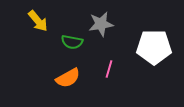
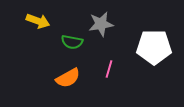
yellow arrow: rotated 30 degrees counterclockwise
